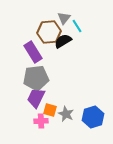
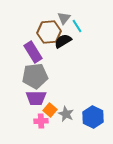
gray pentagon: moved 1 px left, 2 px up
purple trapezoid: rotated 115 degrees counterclockwise
orange square: rotated 24 degrees clockwise
blue hexagon: rotated 15 degrees counterclockwise
